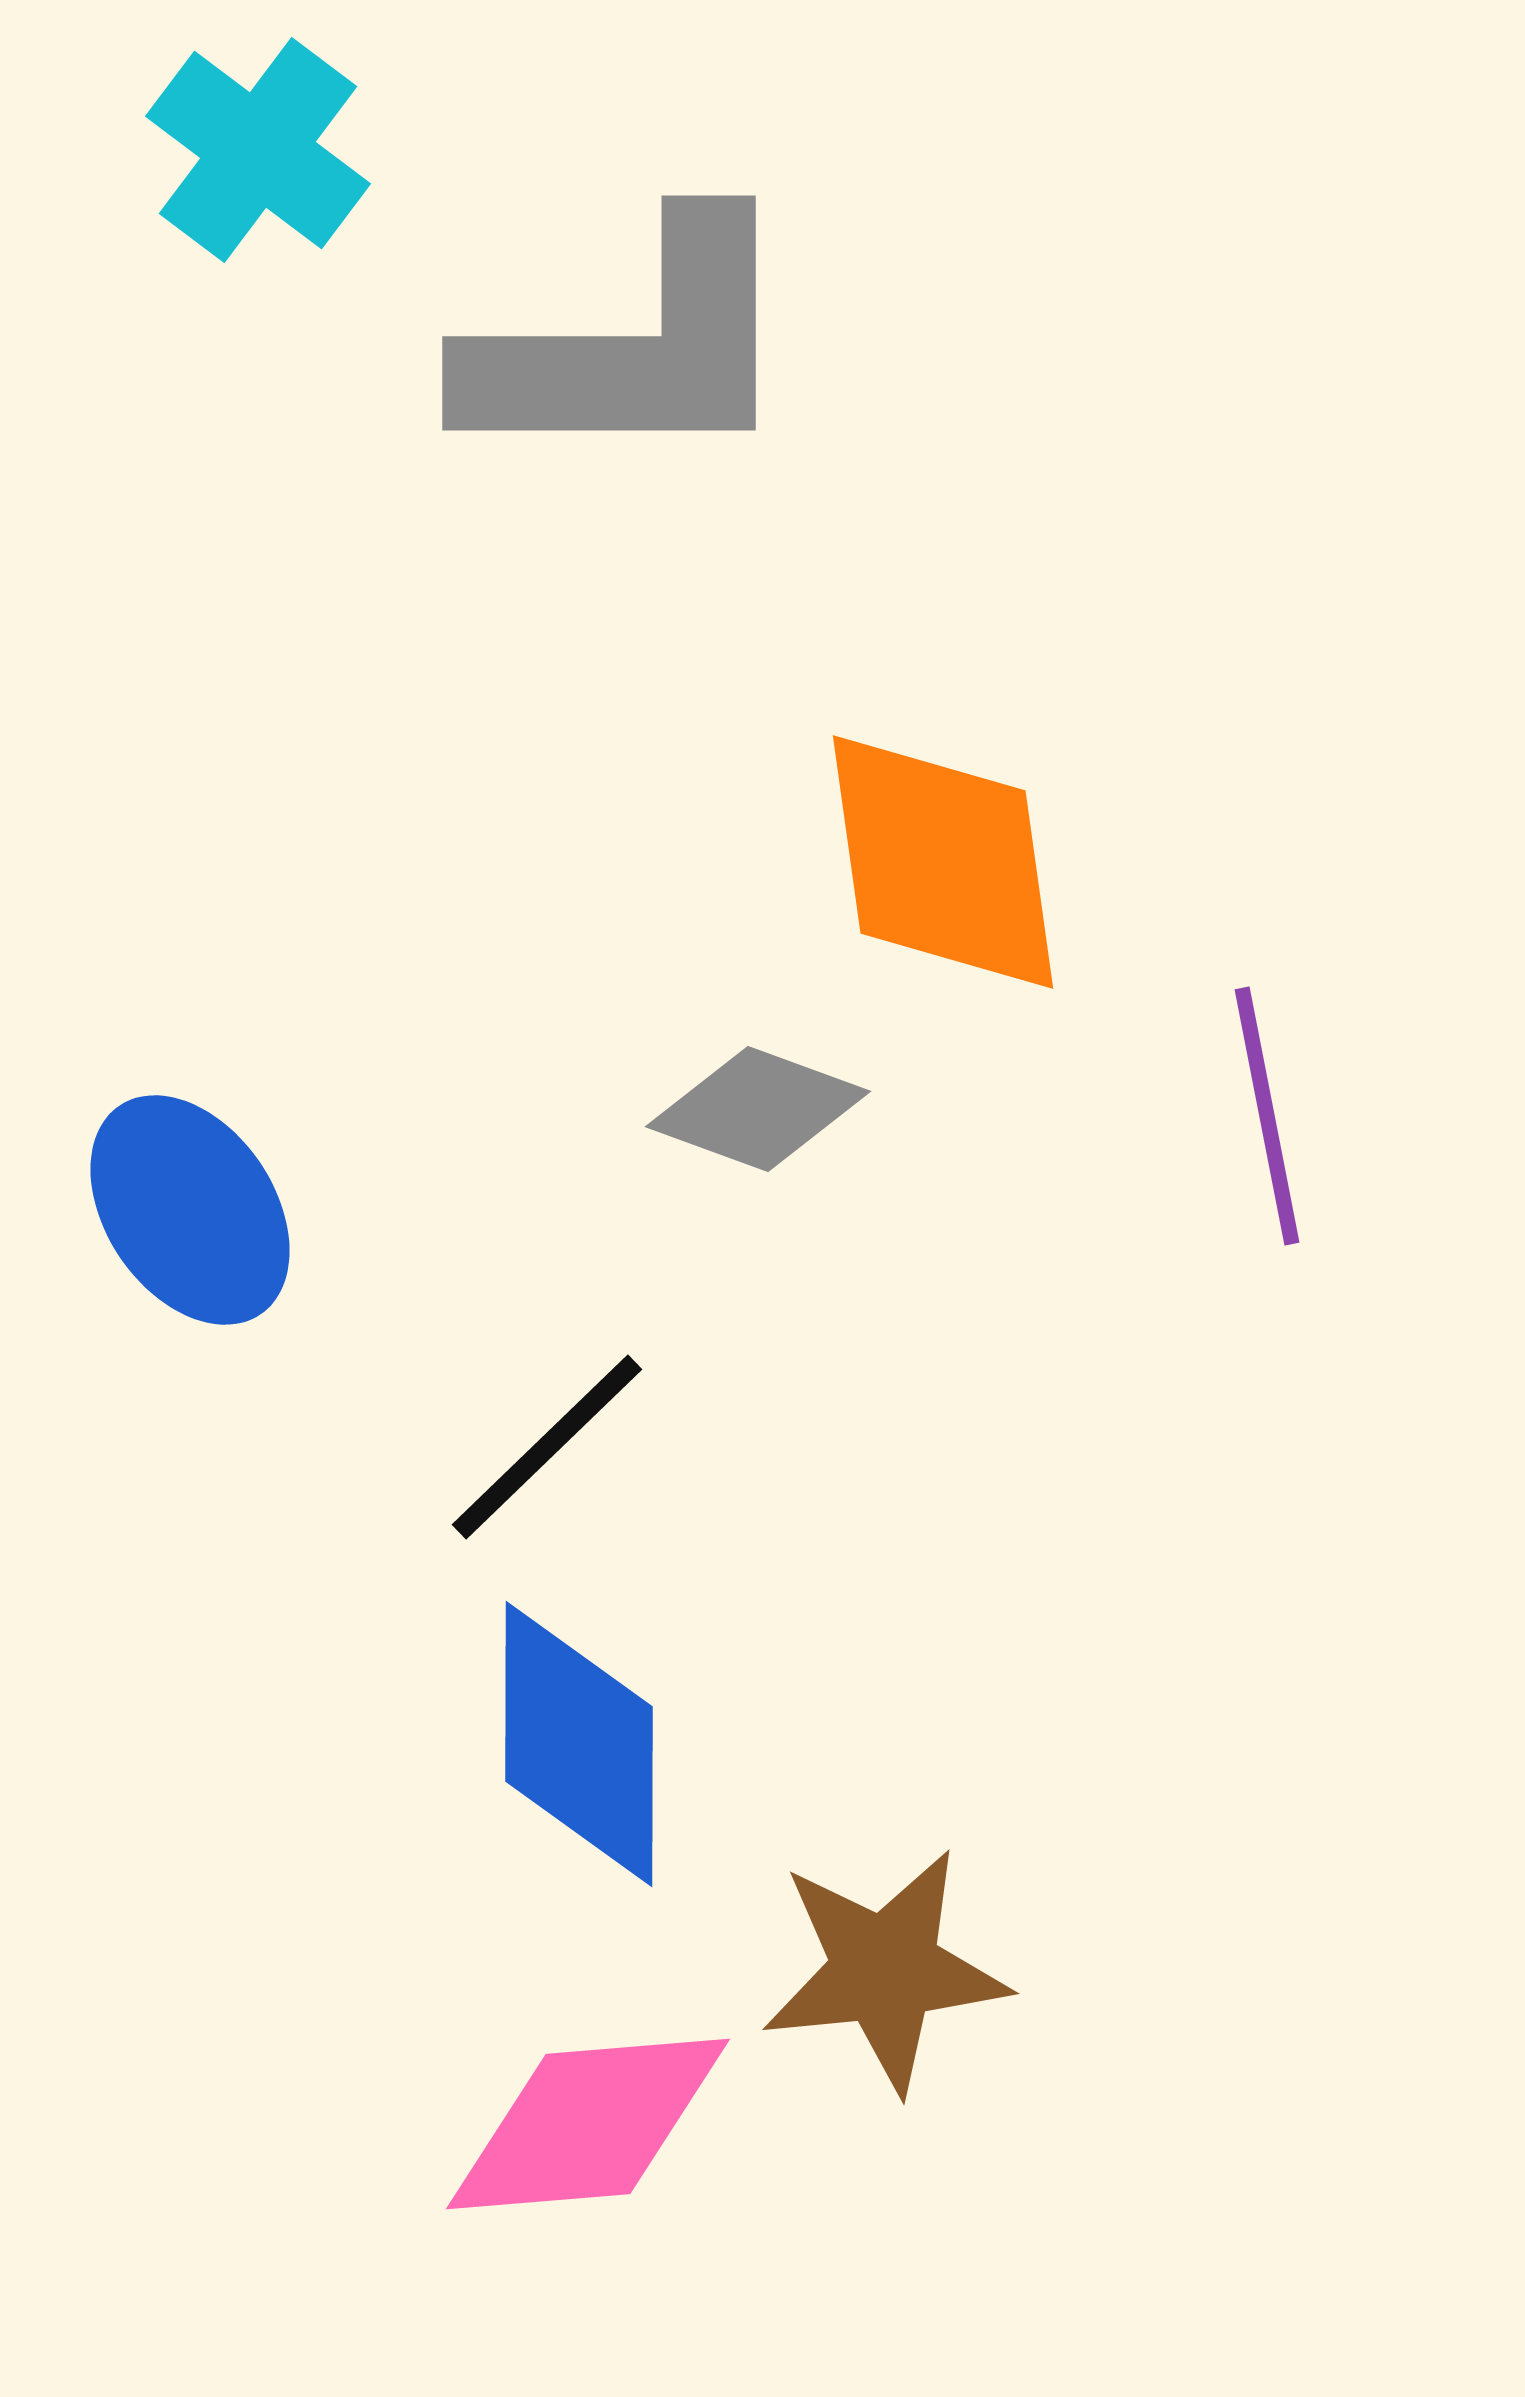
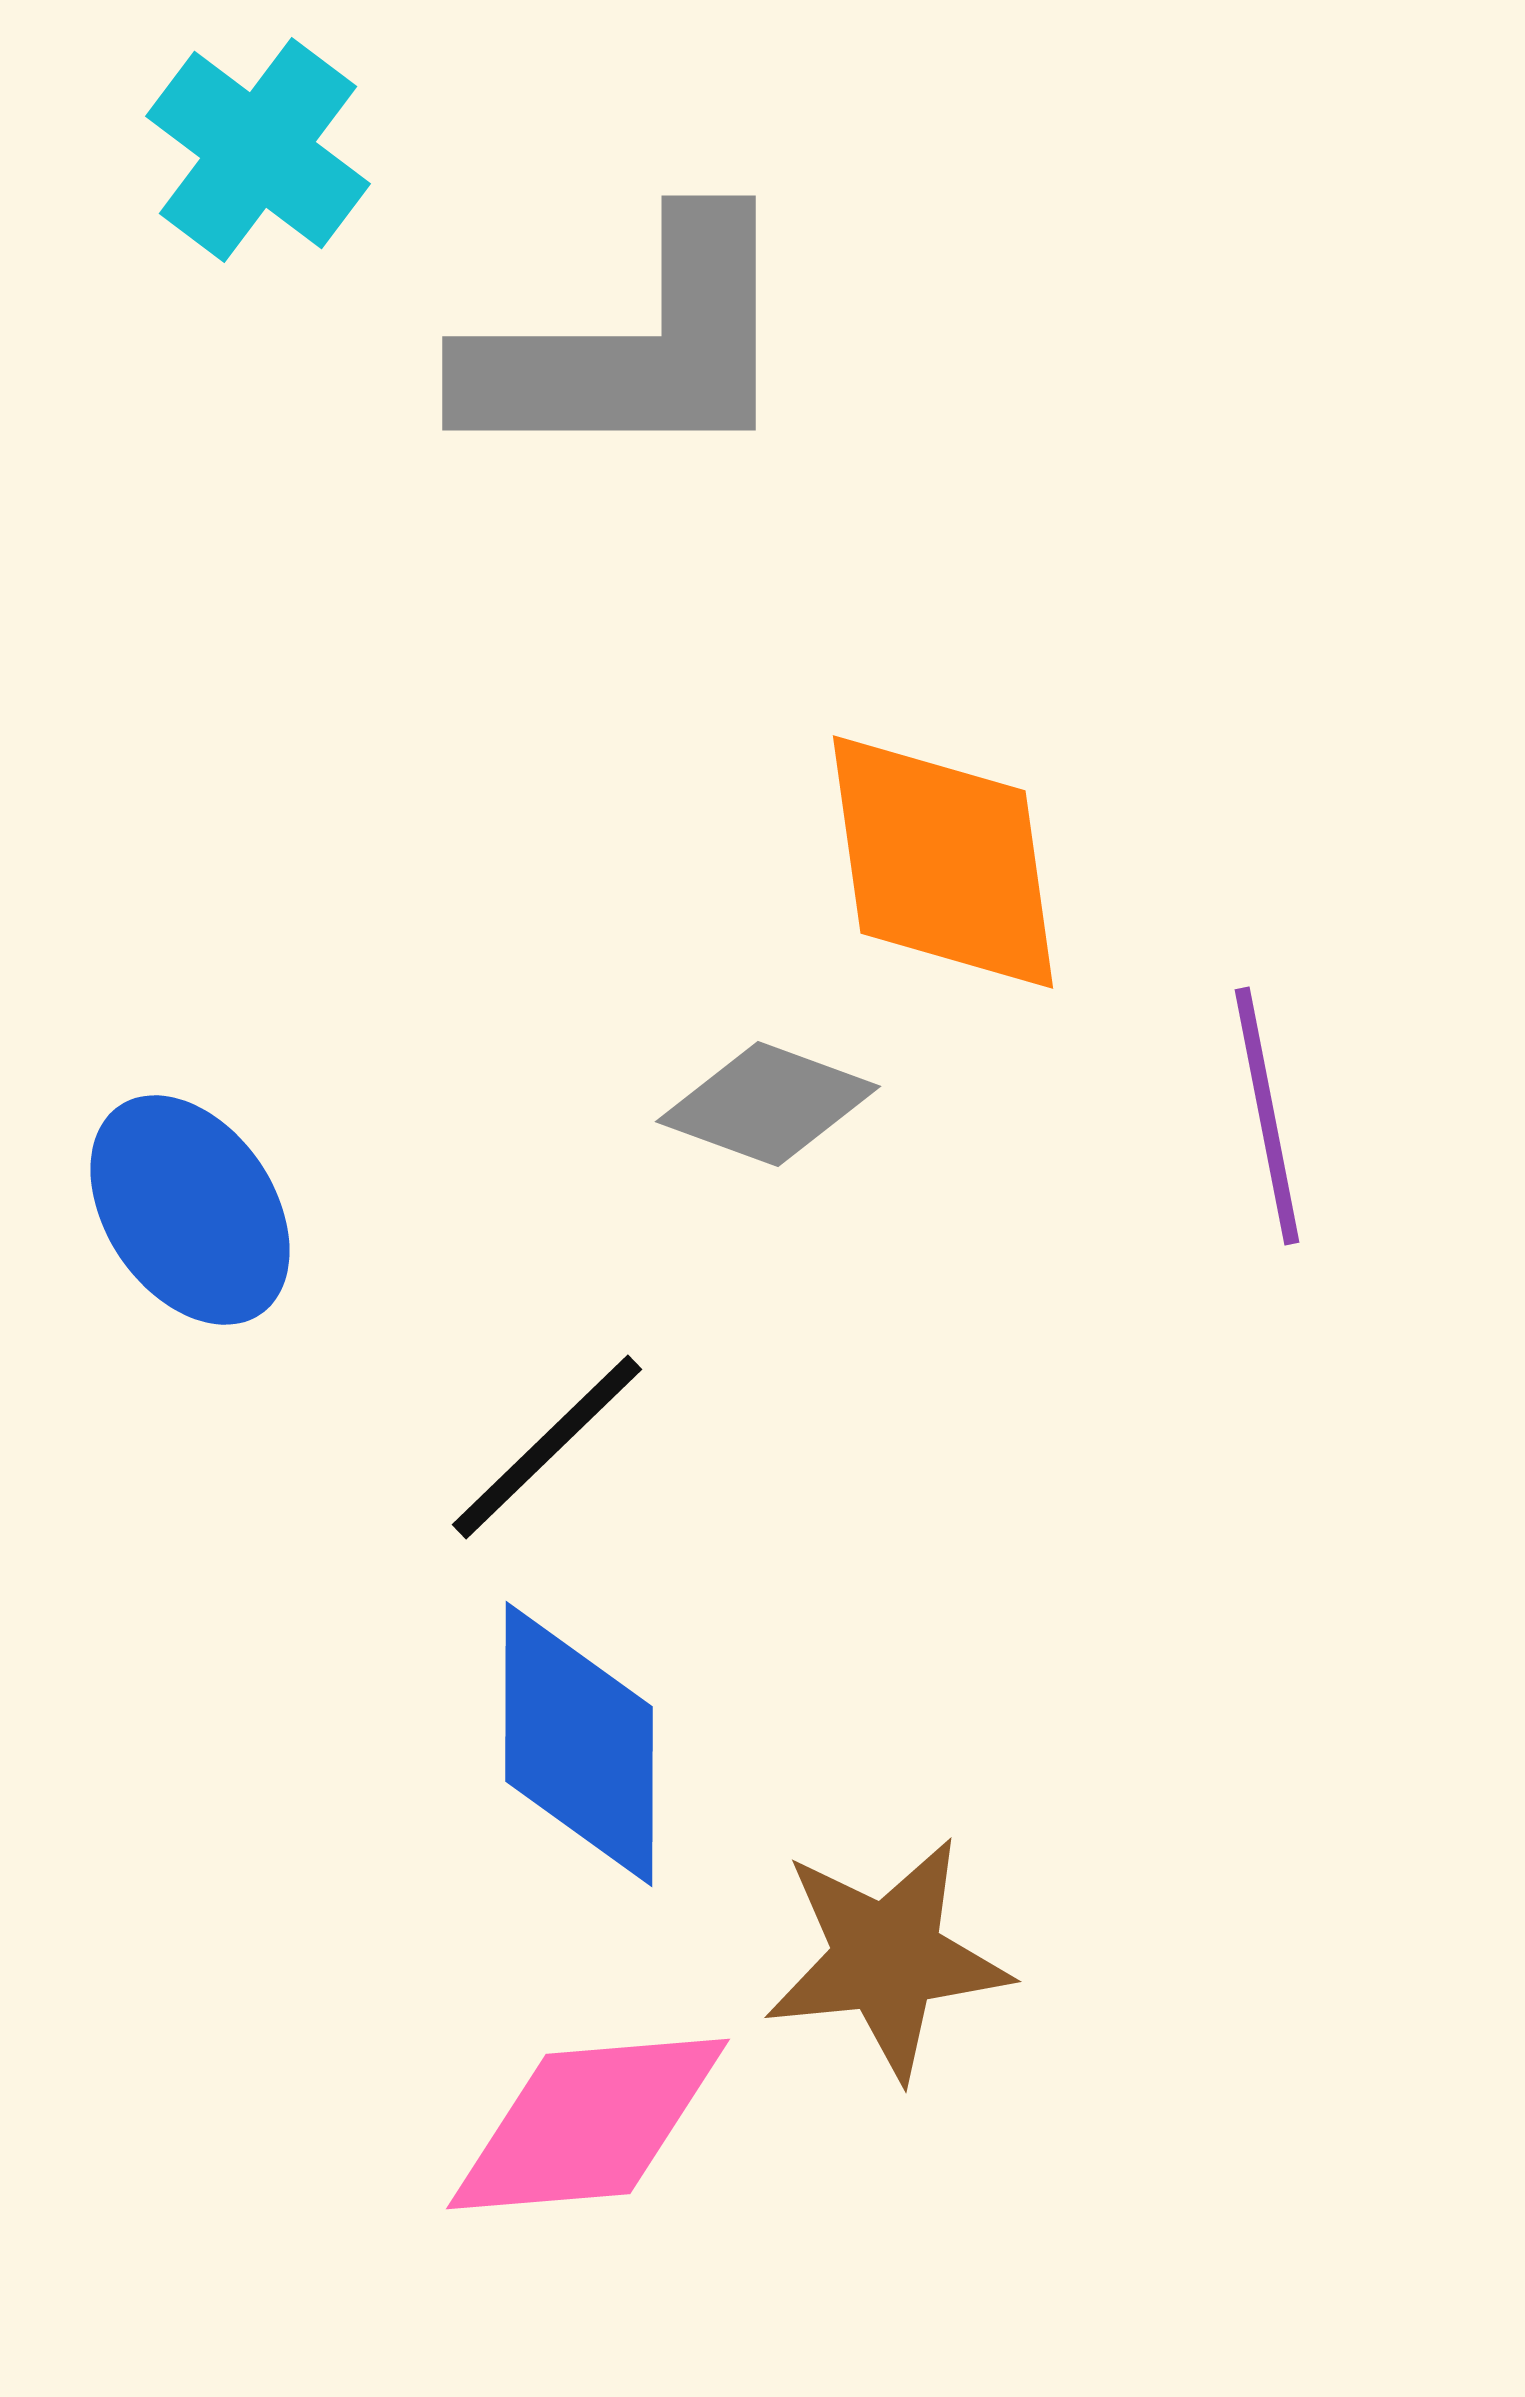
gray diamond: moved 10 px right, 5 px up
brown star: moved 2 px right, 12 px up
